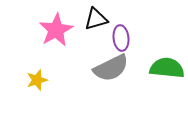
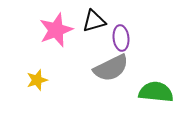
black triangle: moved 2 px left, 2 px down
pink star: rotated 8 degrees clockwise
green semicircle: moved 11 px left, 24 px down
